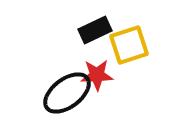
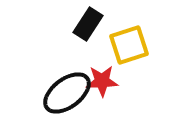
black rectangle: moved 7 px left, 6 px up; rotated 32 degrees counterclockwise
red star: moved 5 px right, 6 px down
